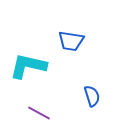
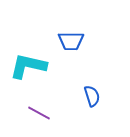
blue trapezoid: rotated 8 degrees counterclockwise
